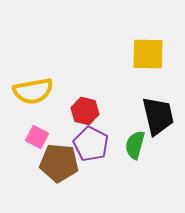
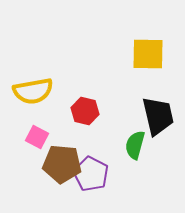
purple pentagon: moved 30 px down
brown pentagon: moved 3 px right, 1 px down
